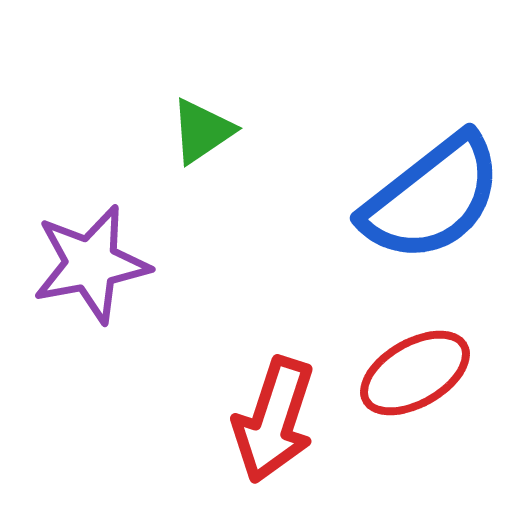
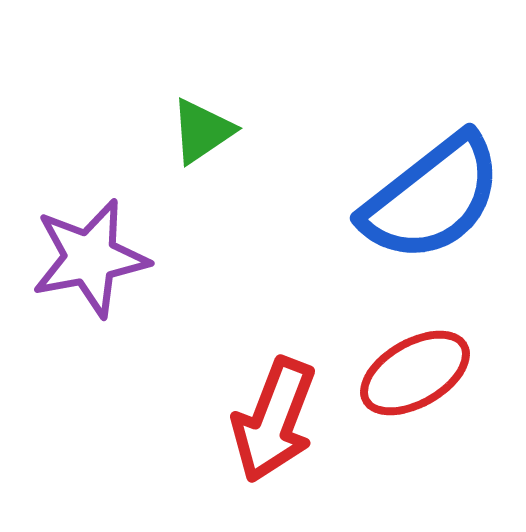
purple star: moved 1 px left, 6 px up
red arrow: rotated 3 degrees clockwise
